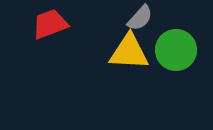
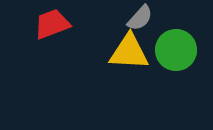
red trapezoid: moved 2 px right
